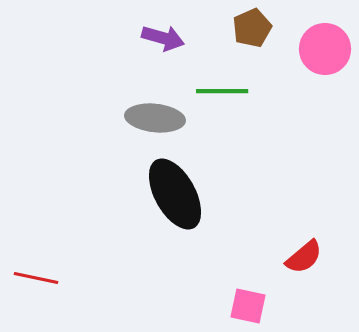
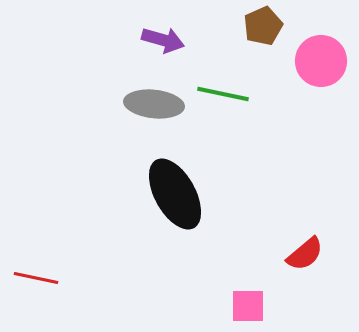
brown pentagon: moved 11 px right, 2 px up
purple arrow: moved 2 px down
pink circle: moved 4 px left, 12 px down
green line: moved 1 px right, 3 px down; rotated 12 degrees clockwise
gray ellipse: moved 1 px left, 14 px up
red semicircle: moved 1 px right, 3 px up
pink square: rotated 12 degrees counterclockwise
